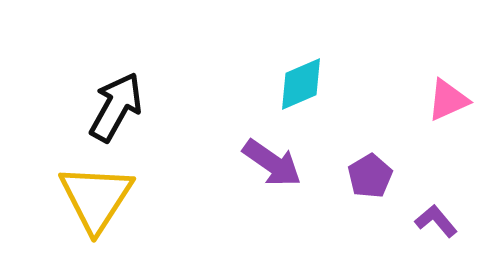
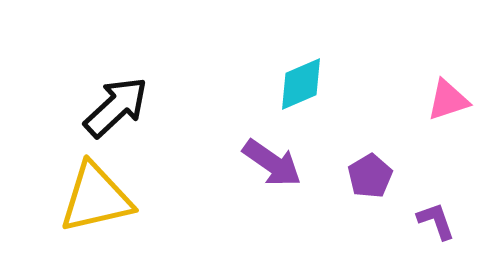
pink triangle: rotated 6 degrees clockwise
black arrow: rotated 18 degrees clockwise
yellow triangle: rotated 44 degrees clockwise
purple L-shape: rotated 21 degrees clockwise
